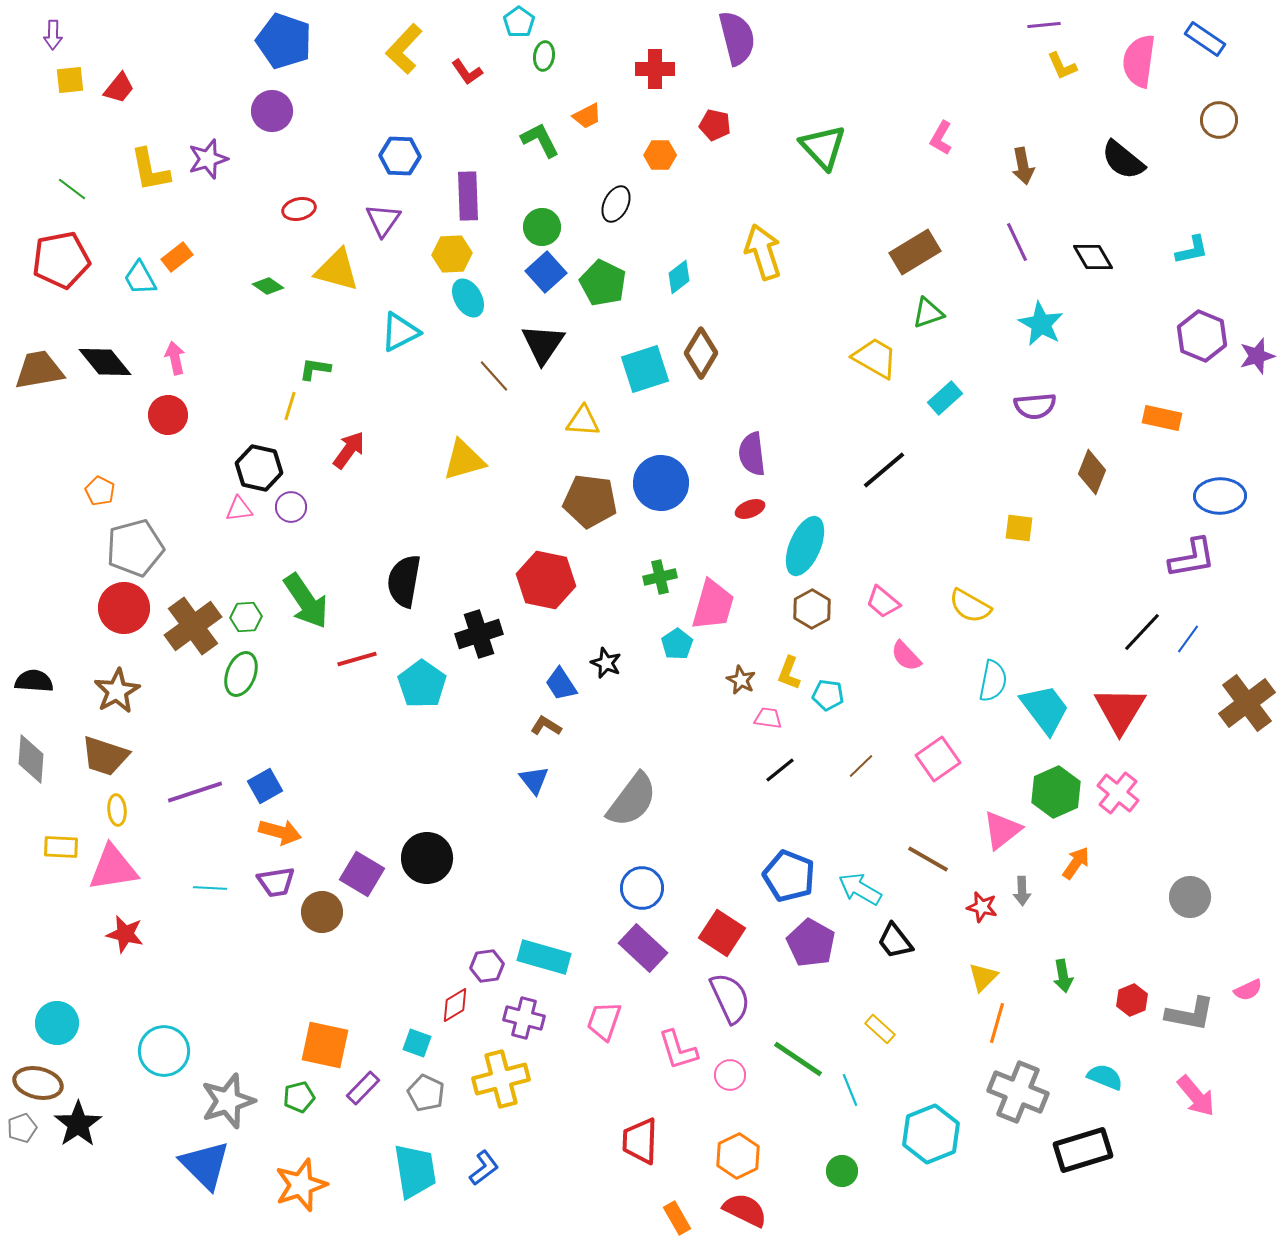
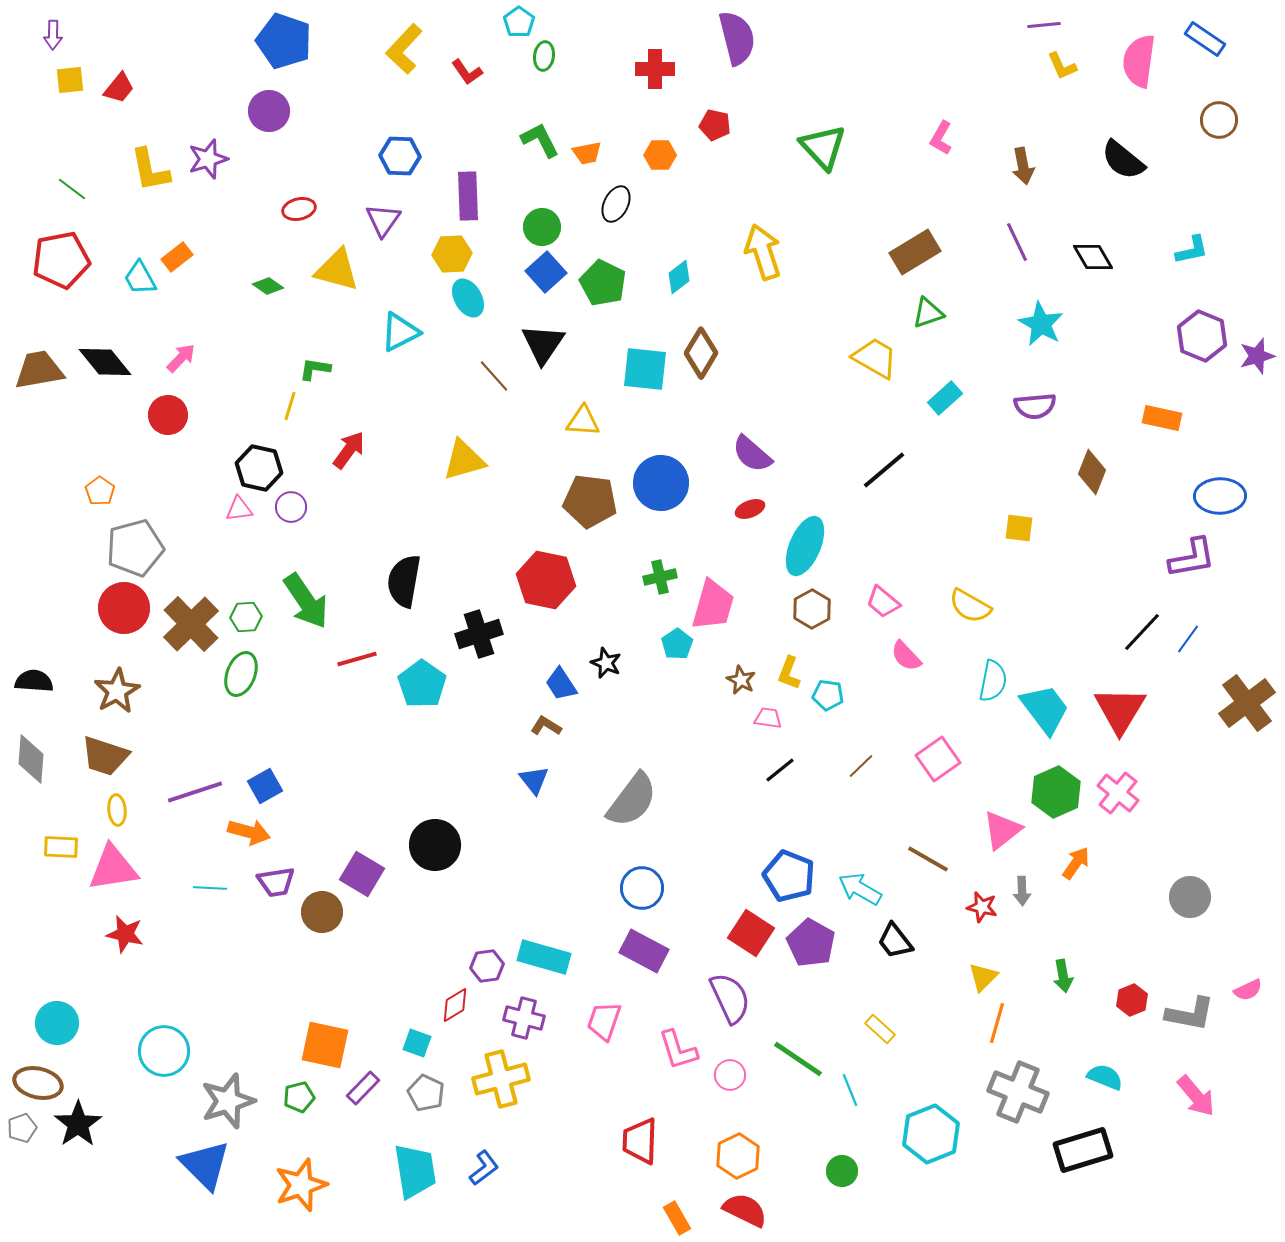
purple circle at (272, 111): moved 3 px left
orange trapezoid at (587, 116): moved 37 px down; rotated 16 degrees clockwise
pink arrow at (175, 358): moved 6 px right; rotated 56 degrees clockwise
cyan square at (645, 369): rotated 24 degrees clockwise
purple semicircle at (752, 454): rotated 42 degrees counterclockwise
orange pentagon at (100, 491): rotated 8 degrees clockwise
brown cross at (193, 626): moved 2 px left, 2 px up; rotated 8 degrees counterclockwise
orange arrow at (280, 832): moved 31 px left
black circle at (427, 858): moved 8 px right, 13 px up
red square at (722, 933): moved 29 px right
purple rectangle at (643, 948): moved 1 px right, 3 px down; rotated 15 degrees counterclockwise
